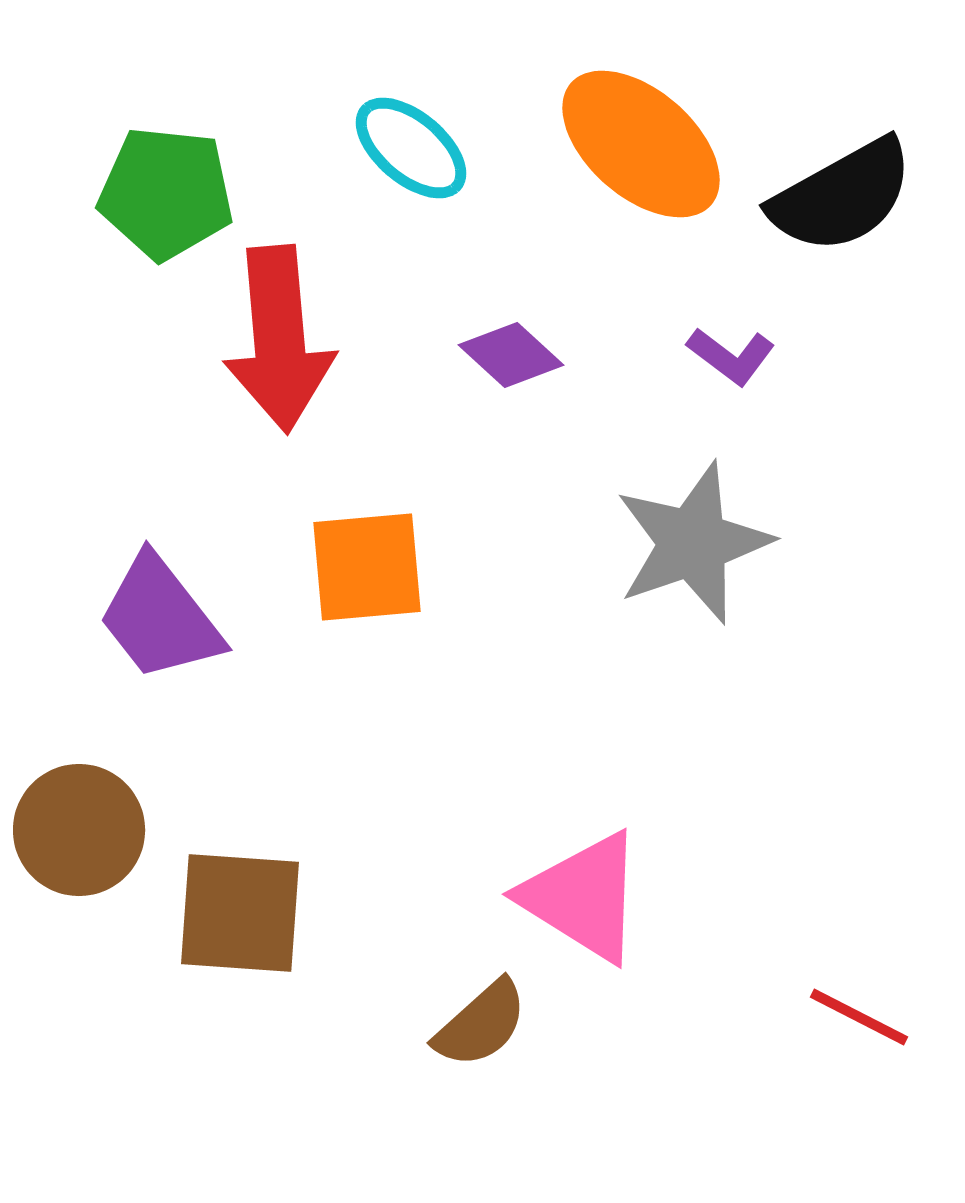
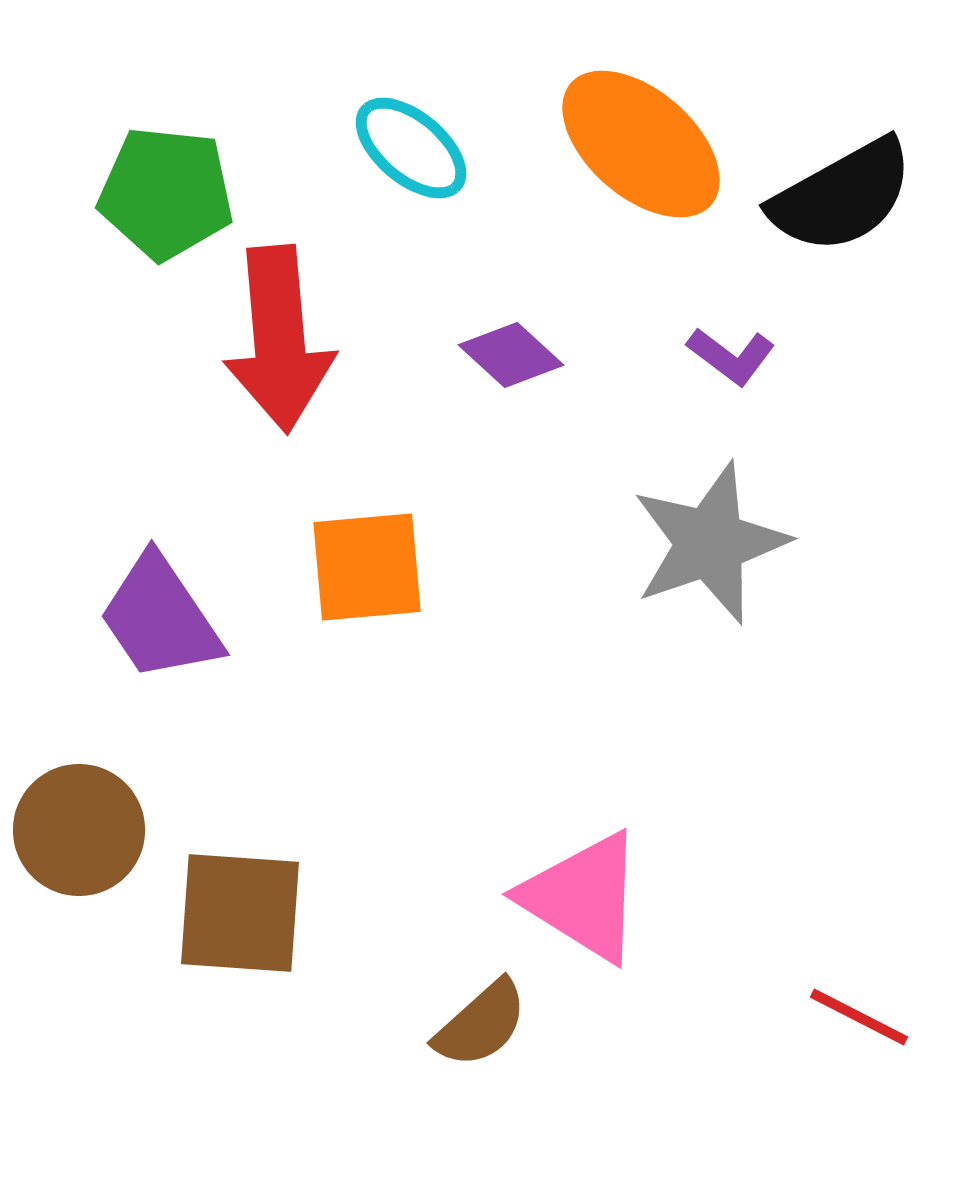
gray star: moved 17 px right
purple trapezoid: rotated 4 degrees clockwise
